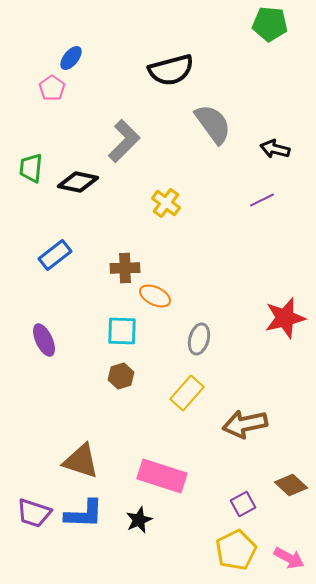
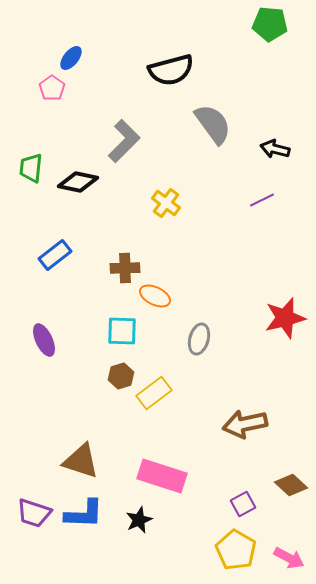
yellow rectangle: moved 33 px left; rotated 12 degrees clockwise
yellow pentagon: rotated 15 degrees counterclockwise
